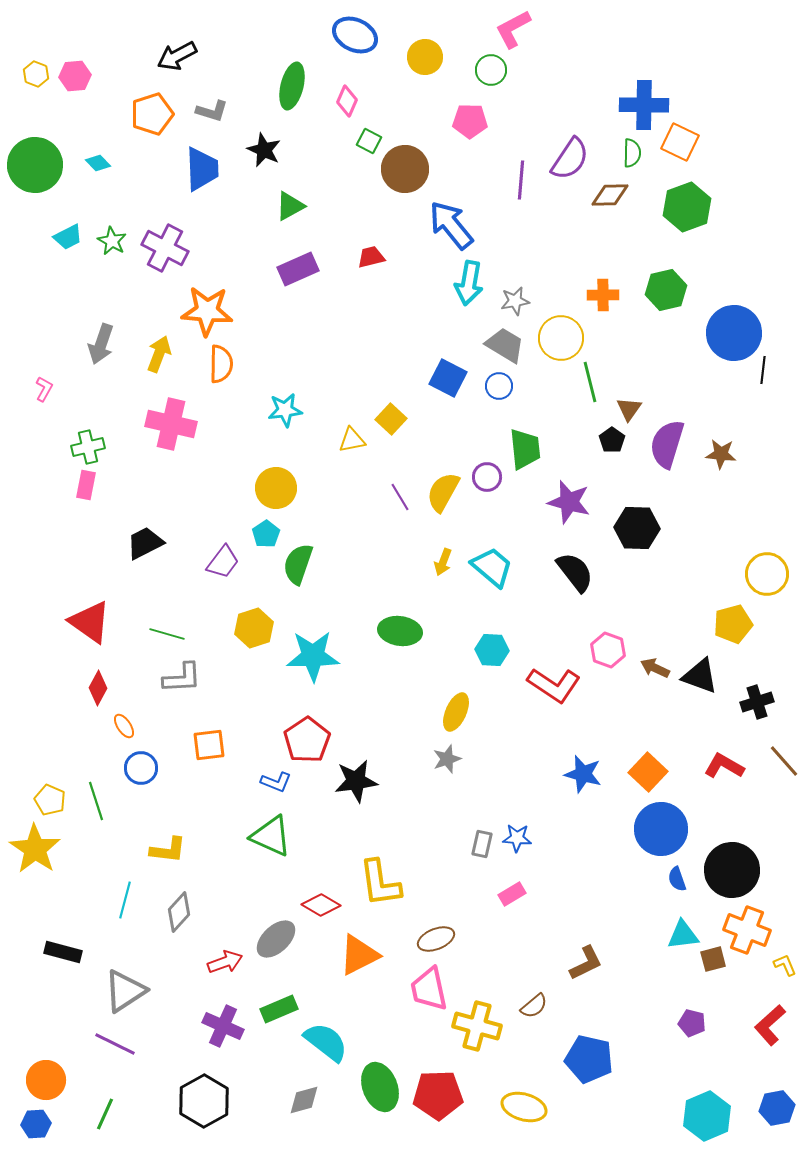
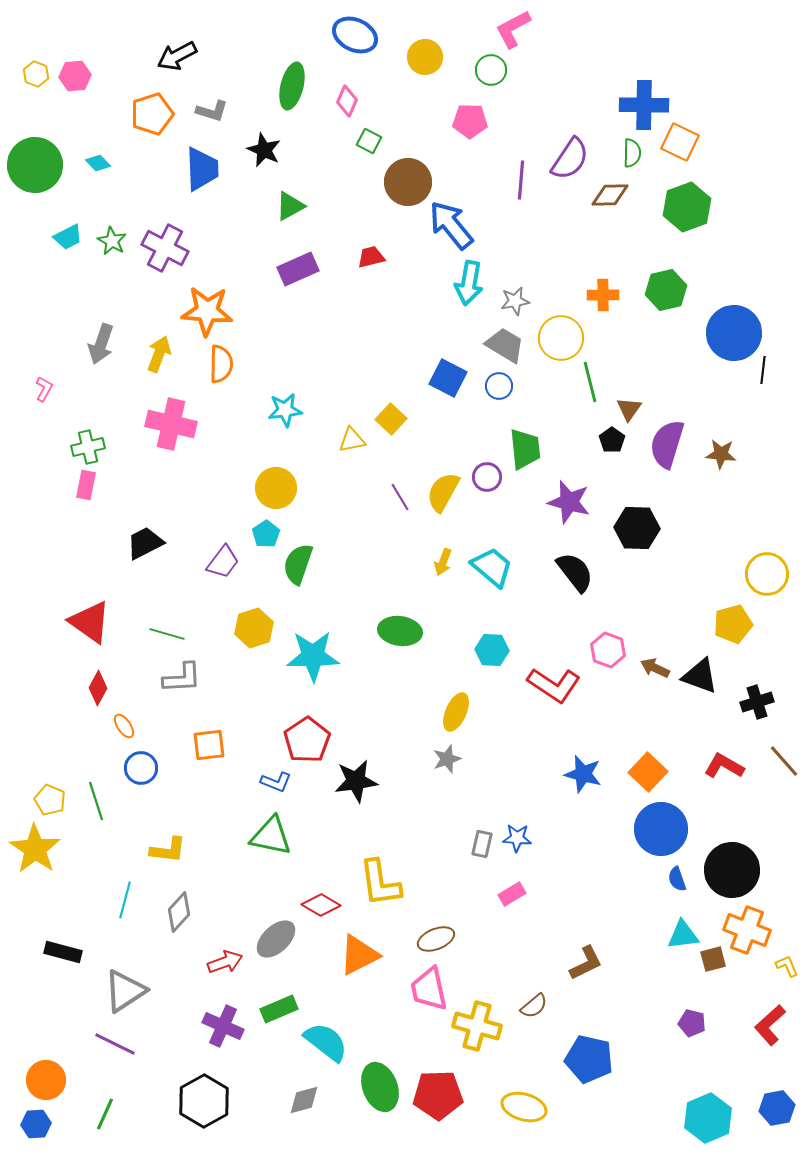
brown circle at (405, 169): moved 3 px right, 13 px down
green triangle at (271, 836): rotated 12 degrees counterclockwise
yellow L-shape at (785, 965): moved 2 px right, 1 px down
cyan hexagon at (707, 1116): moved 1 px right, 2 px down
